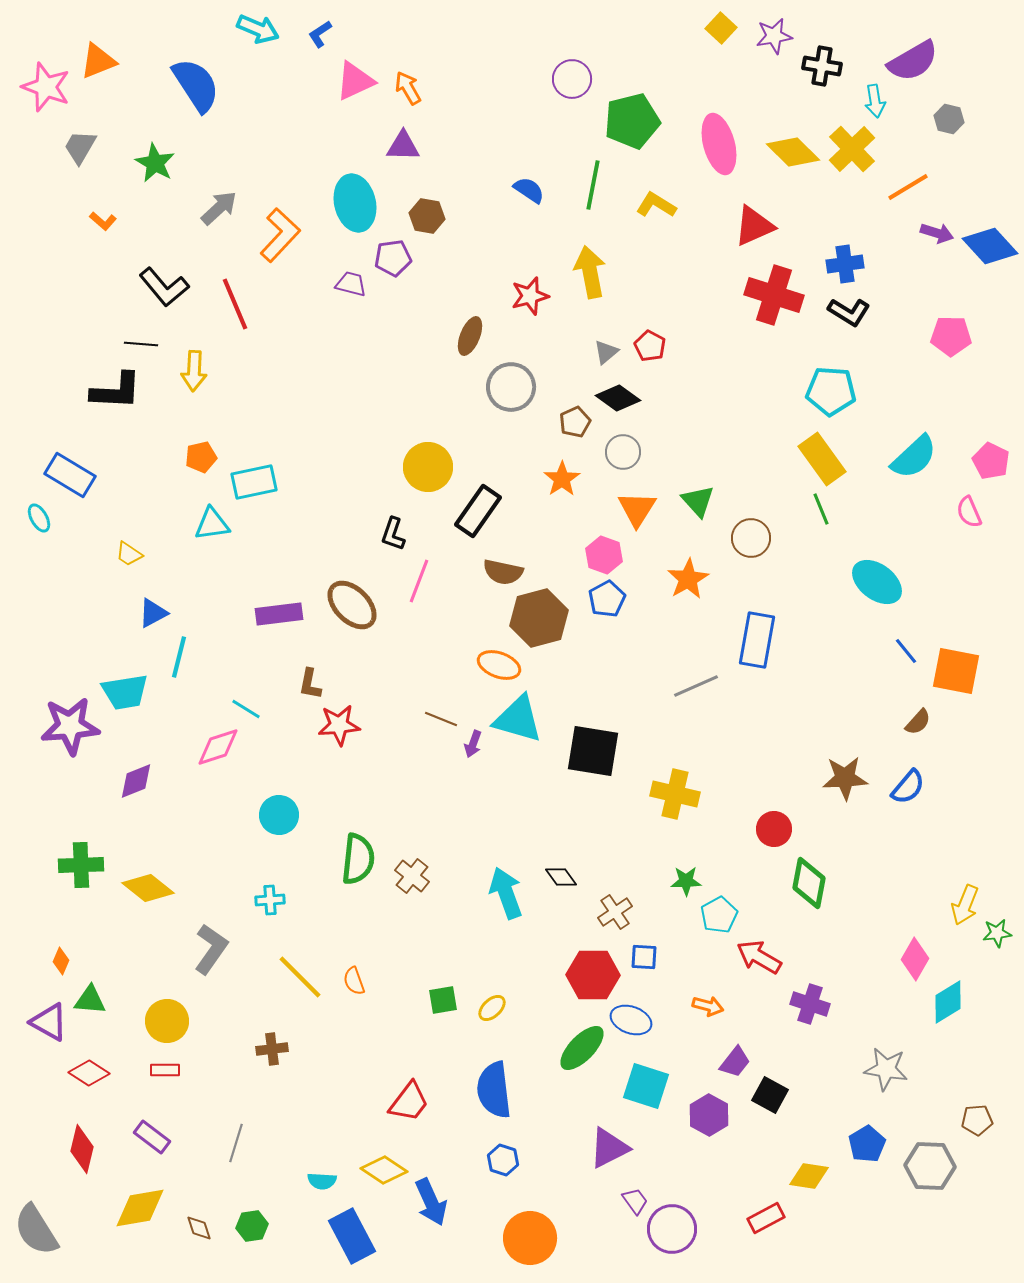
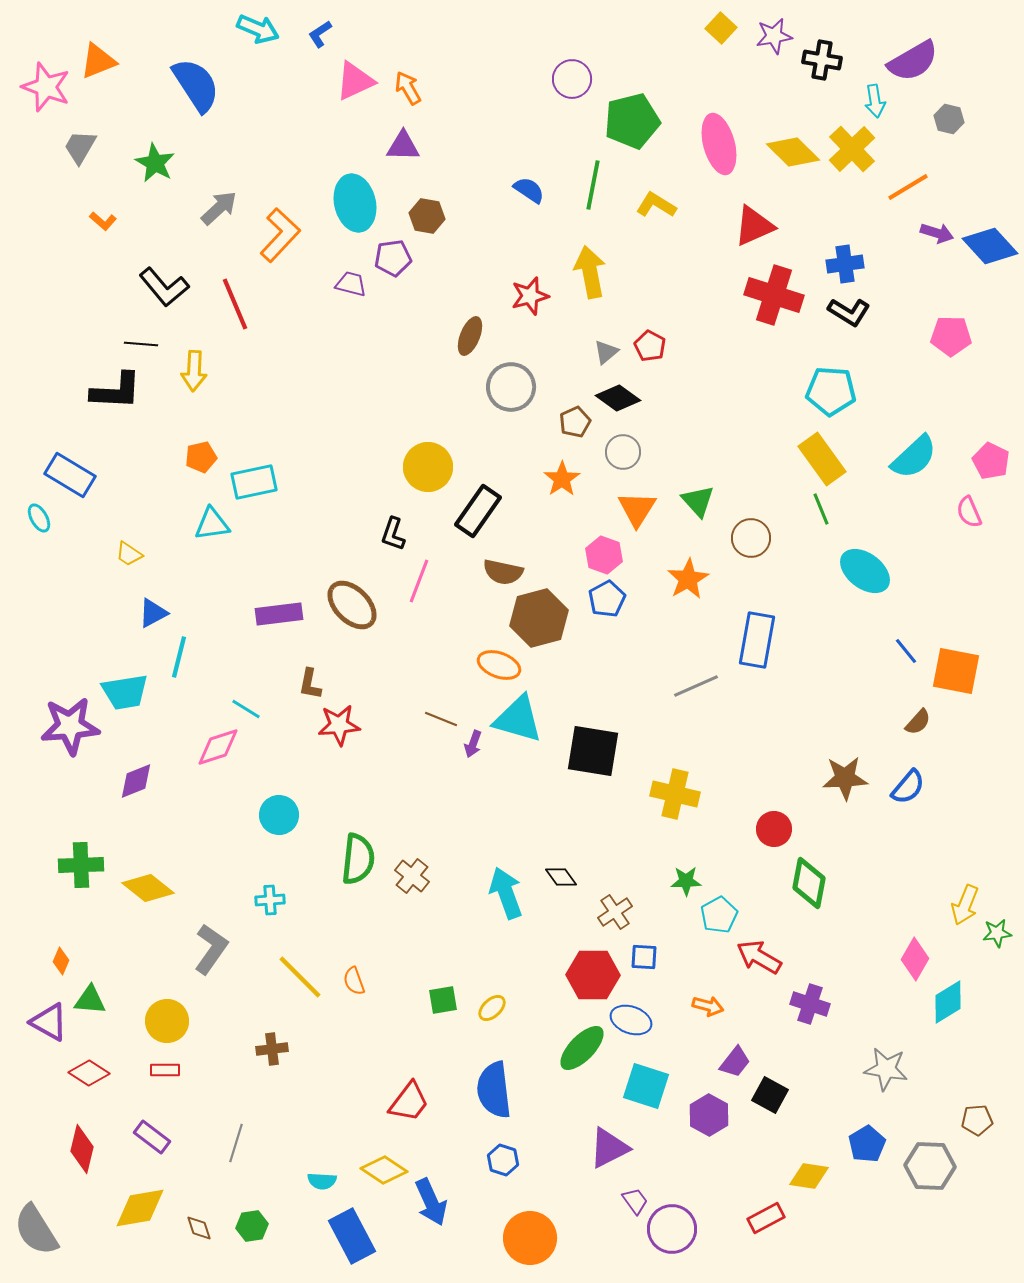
black cross at (822, 66): moved 6 px up
cyan ellipse at (877, 582): moved 12 px left, 11 px up
